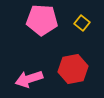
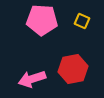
yellow square: moved 2 px up; rotated 14 degrees counterclockwise
pink arrow: moved 3 px right
